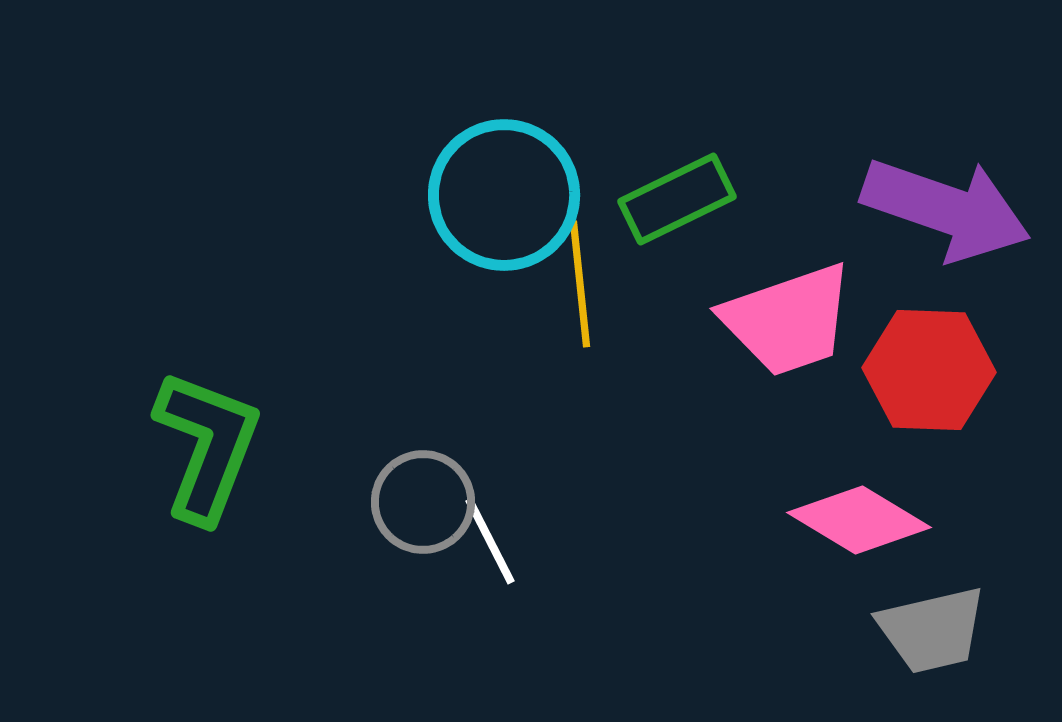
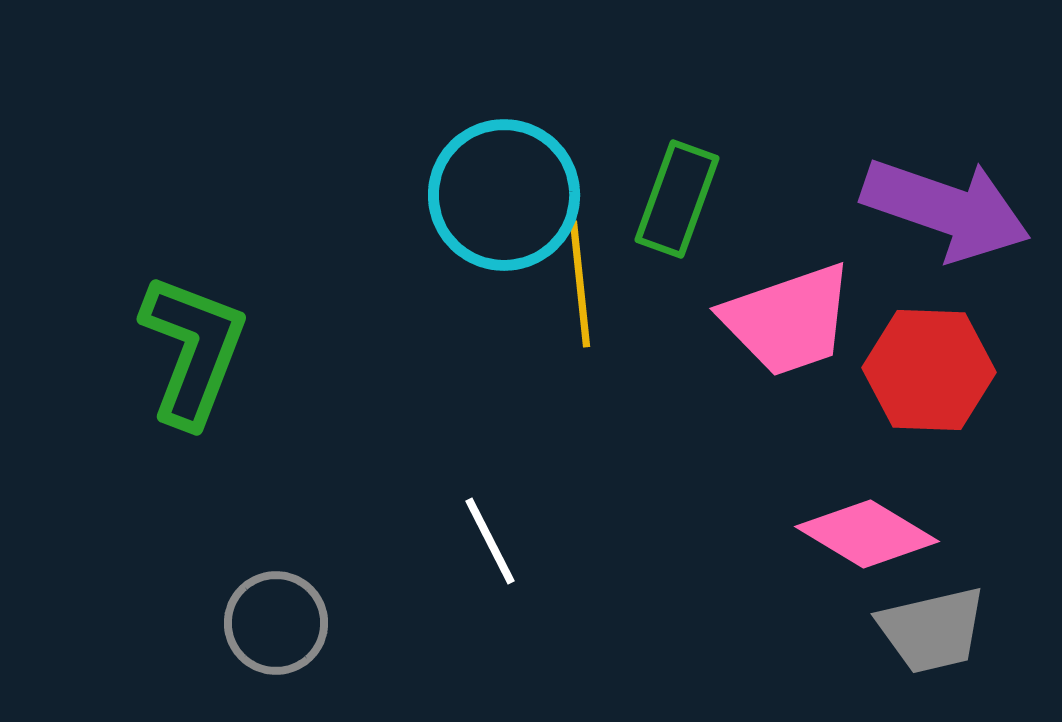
green rectangle: rotated 44 degrees counterclockwise
green L-shape: moved 14 px left, 96 px up
gray circle: moved 147 px left, 121 px down
pink diamond: moved 8 px right, 14 px down
